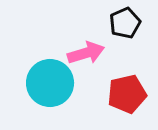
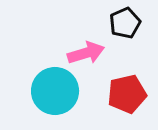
cyan circle: moved 5 px right, 8 px down
